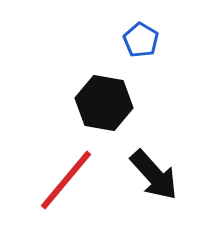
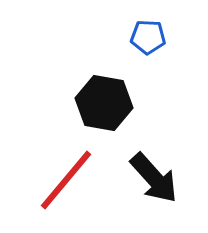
blue pentagon: moved 7 px right, 3 px up; rotated 28 degrees counterclockwise
black arrow: moved 3 px down
